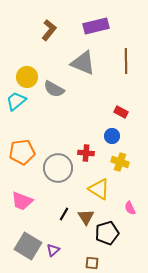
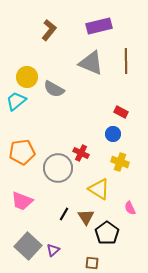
purple rectangle: moved 3 px right
gray triangle: moved 8 px right
blue circle: moved 1 px right, 2 px up
red cross: moved 5 px left; rotated 21 degrees clockwise
black pentagon: rotated 20 degrees counterclockwise
gray square: rotated 12 degrees clockwise
